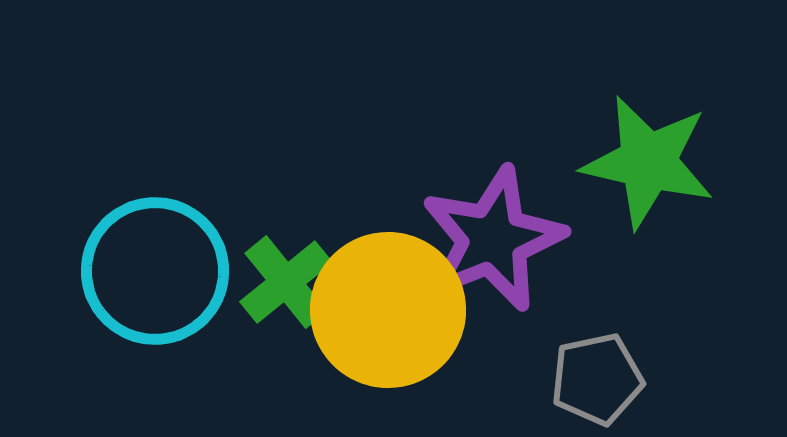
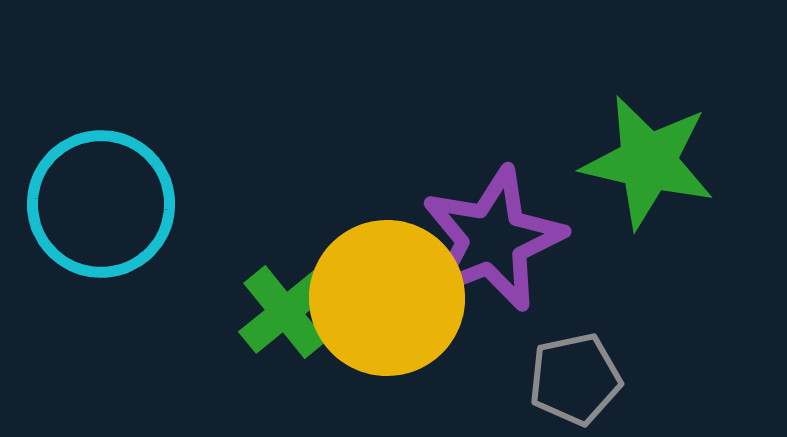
cyan circle: moved 54 px left, 67 px up
green cross: moved 1 px left, 30 px down
yellow circle: moved 1 px left, 12 px up
gray pentagon: moved 22 px left
